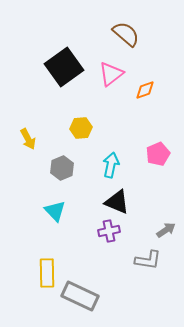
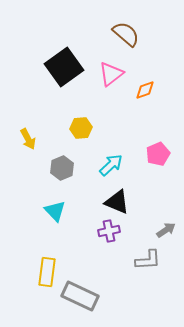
cyan arrow: rotated 35 degrees clockwise
gray L-shape: rotated 12 degrees counterclockwise
yellow rectangle: moved 1 px up; rotated 8 degrees clockwise
